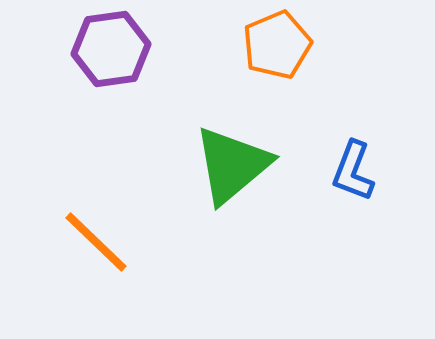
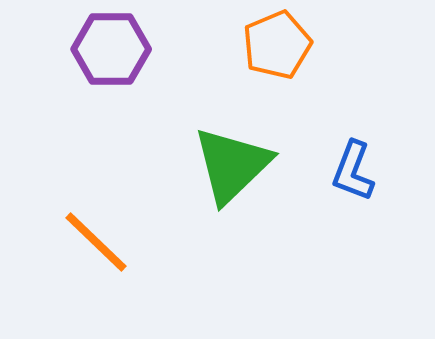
purple hexagon: rotated 8 degrees clockwise
green triangle: rotated 4 degrees counterclockwise
